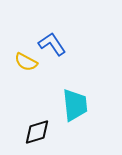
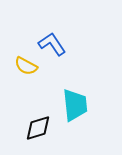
yellow semicircle: moved 4 px down
black diamond: moved 1 px right, 4 px up
